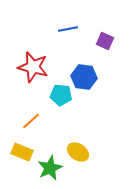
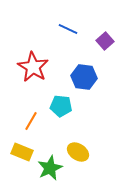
blue line: rotated 36 degrees clockwise
purple square: rotated 24 degrees clockwise
red star: rotated 16 degrees clockwise
cyan pentagon: moved 11 px down
orange line: rotated 18 degrees counterclockwise
